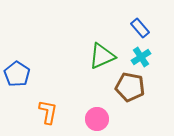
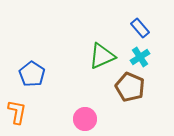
cyan cross: moved 1 px left
blue pentagon: moved 15 px right
brown pentagon: rotated 12 degrees clockwise
orange L-shape: moved 31 px left
pink circle: moved 12 px left
